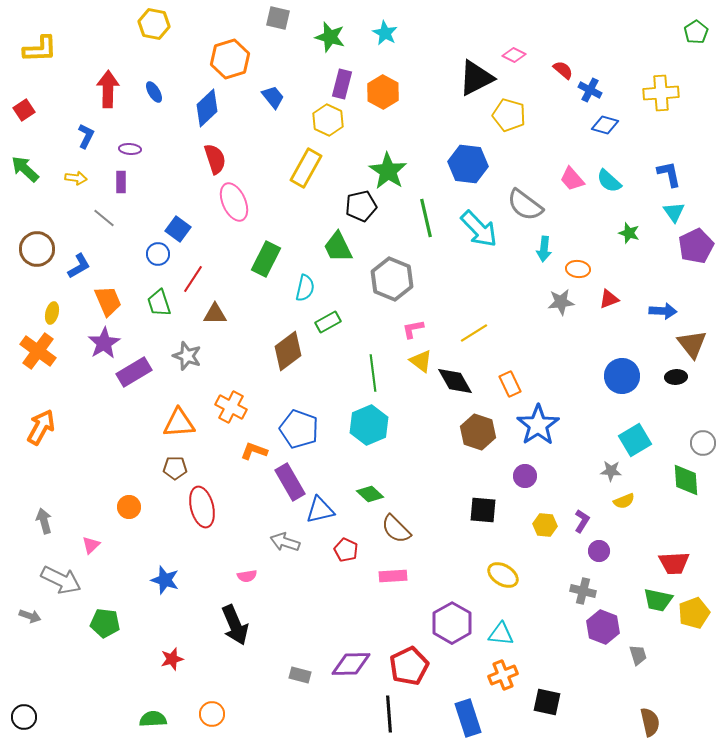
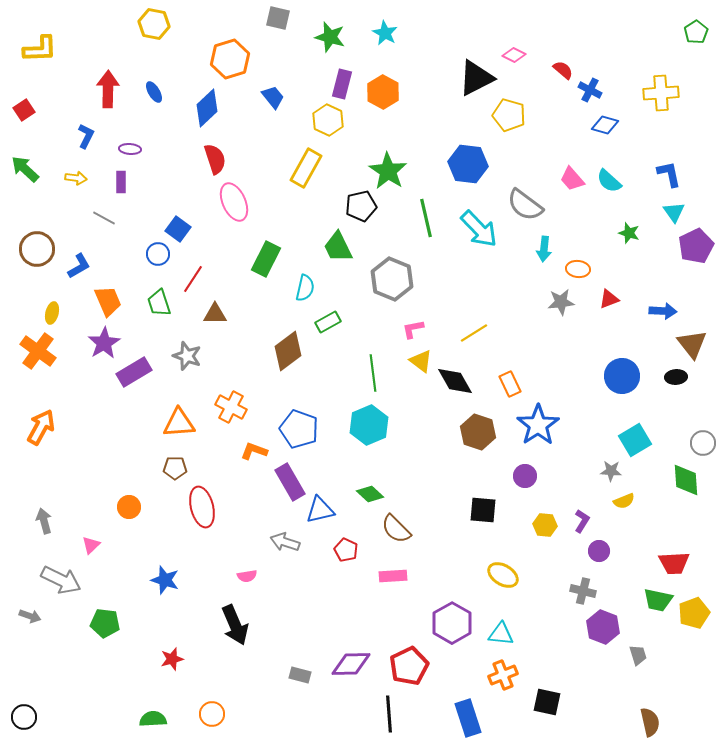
gray line at (104, 218): rotated 10 degrees counterclockwise
